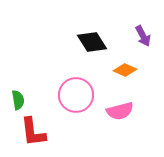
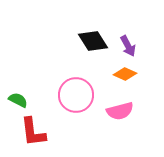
purple arrow: moved 15 px left, 10 px down
black diamond: moved 1 px right, 1 px up
orange diamond: moved 4 px down
green semicircle: rotated 54 degrees counterclockwise
